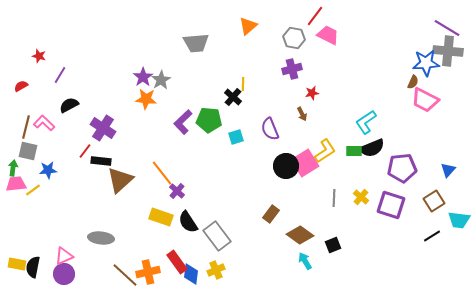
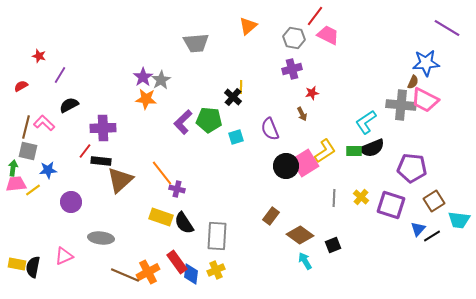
gray cross at (448, 51): moved 47 px left, 54 px down
yellow line at (243, 84): moved 2 px left, 3 px down
purple cross at (103, 128): rotated 35 degrees counterclockwise
purple pentagon at (402, 168): moved 10 px right; rotated 12 degrees clockwise
blue triangle at (448, 170): moved 30 px left, 59 px down
purple cross at (177, 191): moved 2 px up; rotated 28 degrees counterclockwise
brown rectangle at (271, 214): moved 2 px down
black semicircle at (188, 222): moved 4 px left, 1 px down
gray rectangle at (217, 236): rotated 40 degrees clockwise
orange cross at (148, 272): rotated 15 degrees counterclockwise
purple circle at (64, 274): moved 7 px right, 72 px up
brown line at (125, 275): rotated 20 degrees counterclockwise
